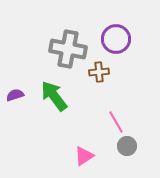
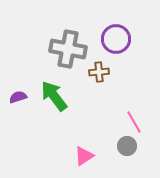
purple semicircle: moved 3 px right, 2 px down
pink line: moved 18 px right
